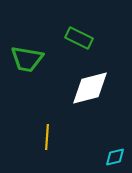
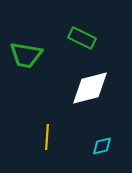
green rectangle: moved 3 px right
green trapezoid: moved 1 px left, 4 px up
cyan diamond: moved 13 px left, 11 px up
